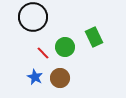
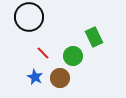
black circle: moved 4 px left
green circle: moved 8 px right, 9 px down
